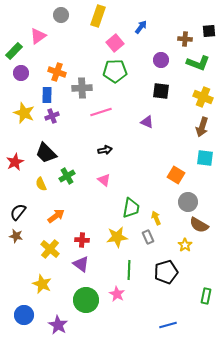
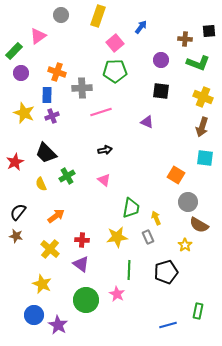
green rectangle at (206, 296): moved 8 px left, 15 px down
blue circle at (24, 315): moved 10 px right
